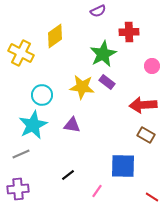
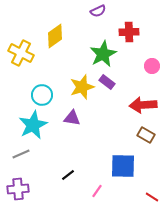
yellow star: rotated 25 degrees counterclockwise
purple triangle: moved 7 px up
